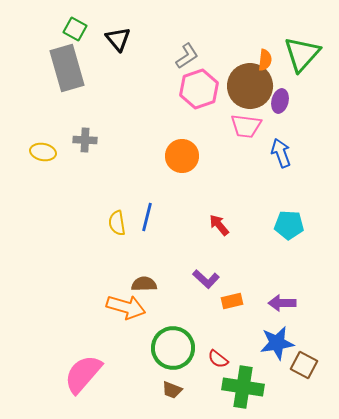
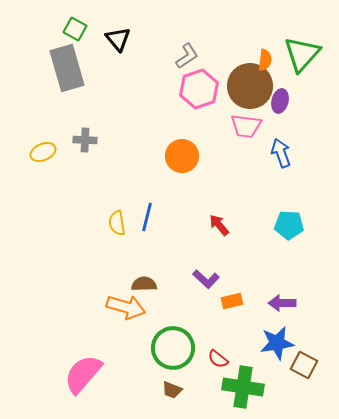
yellow ellipse: rotated 35 degrees counterclockwise
